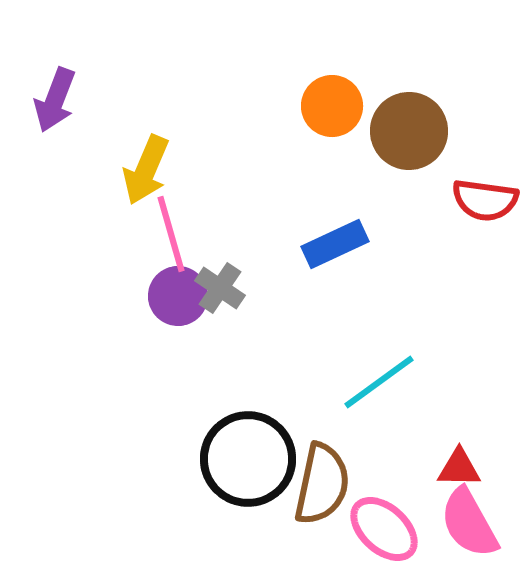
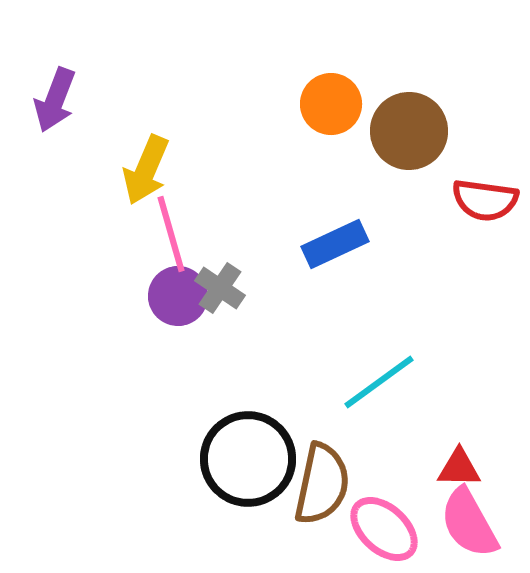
orange circle: moved 1 px left, 2 px up
